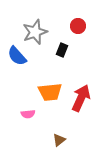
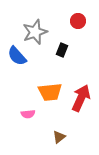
red circle: moved 5 px up
brown triangle: moved 3 px up
